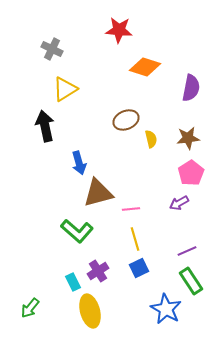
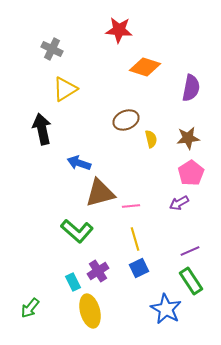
black arrow: moved 3 px left, 3 px down
blue arrow: rotated 125 degrees clockwise
brown triangle: moved 2 px right
pink line: moved 3 px up
purple line: moved 3 px right
